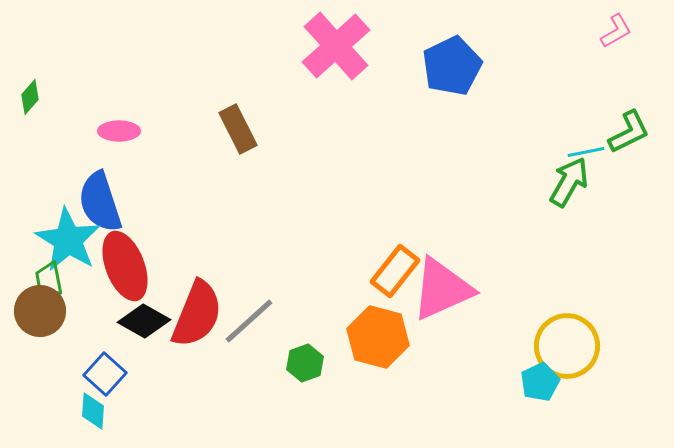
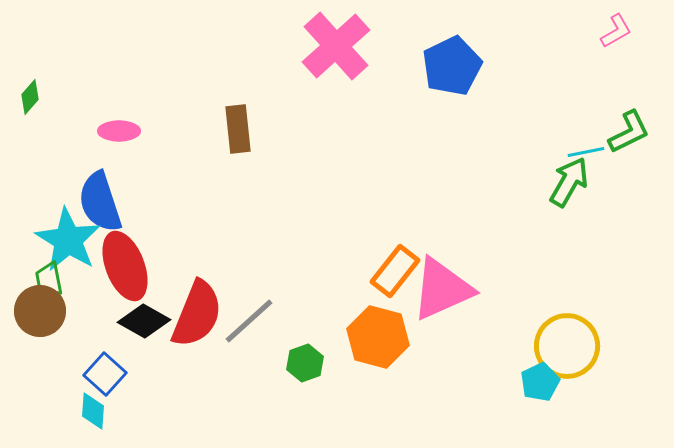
brown rectangle: rotated 21 degrees clockwise
